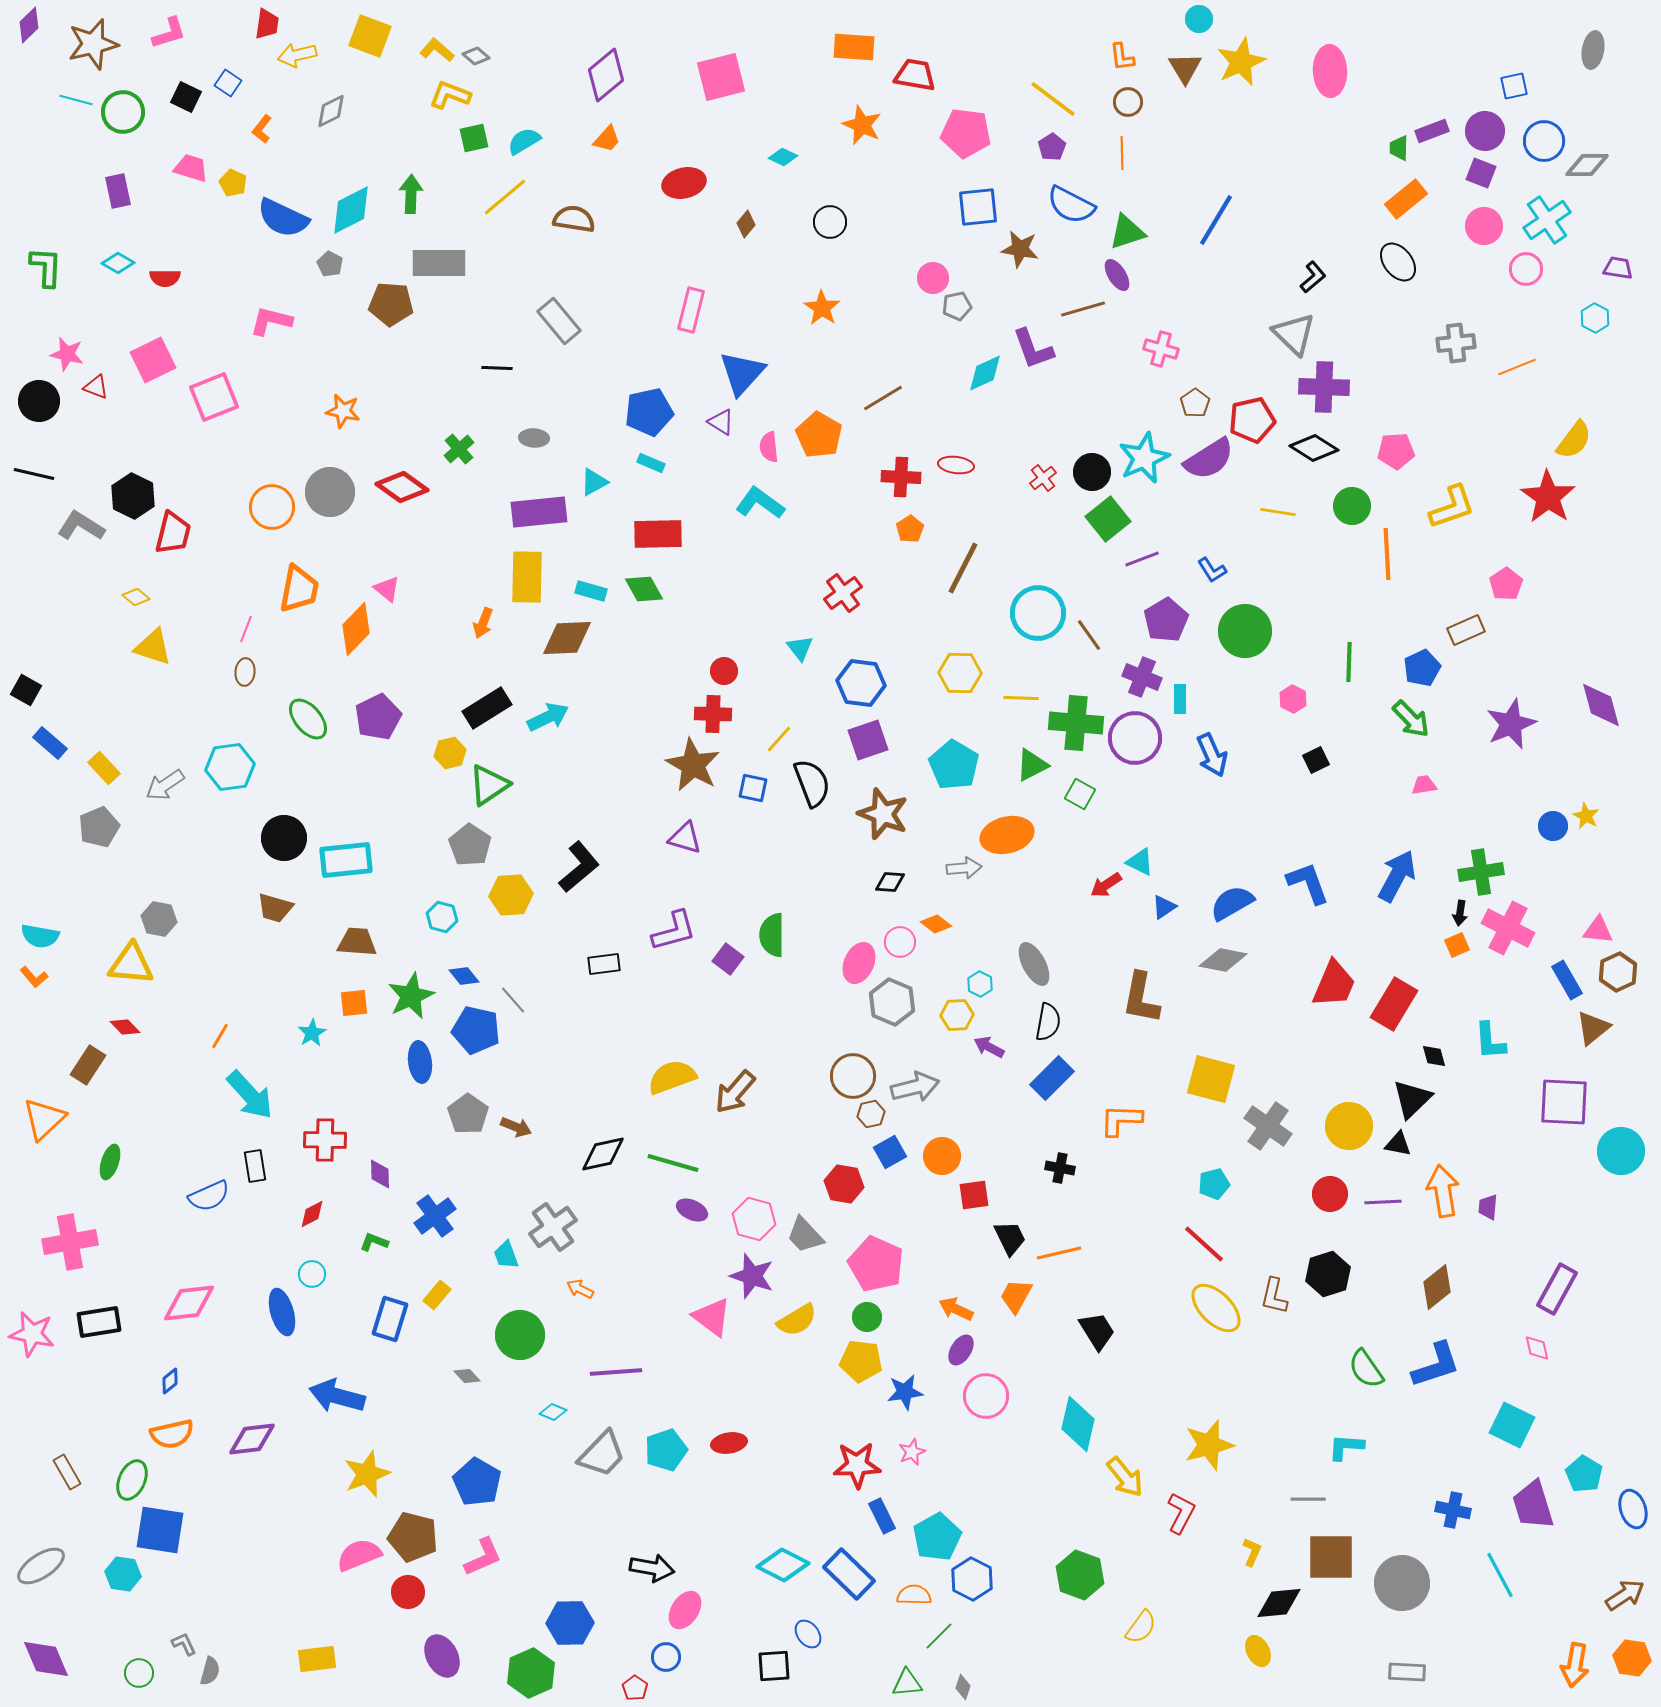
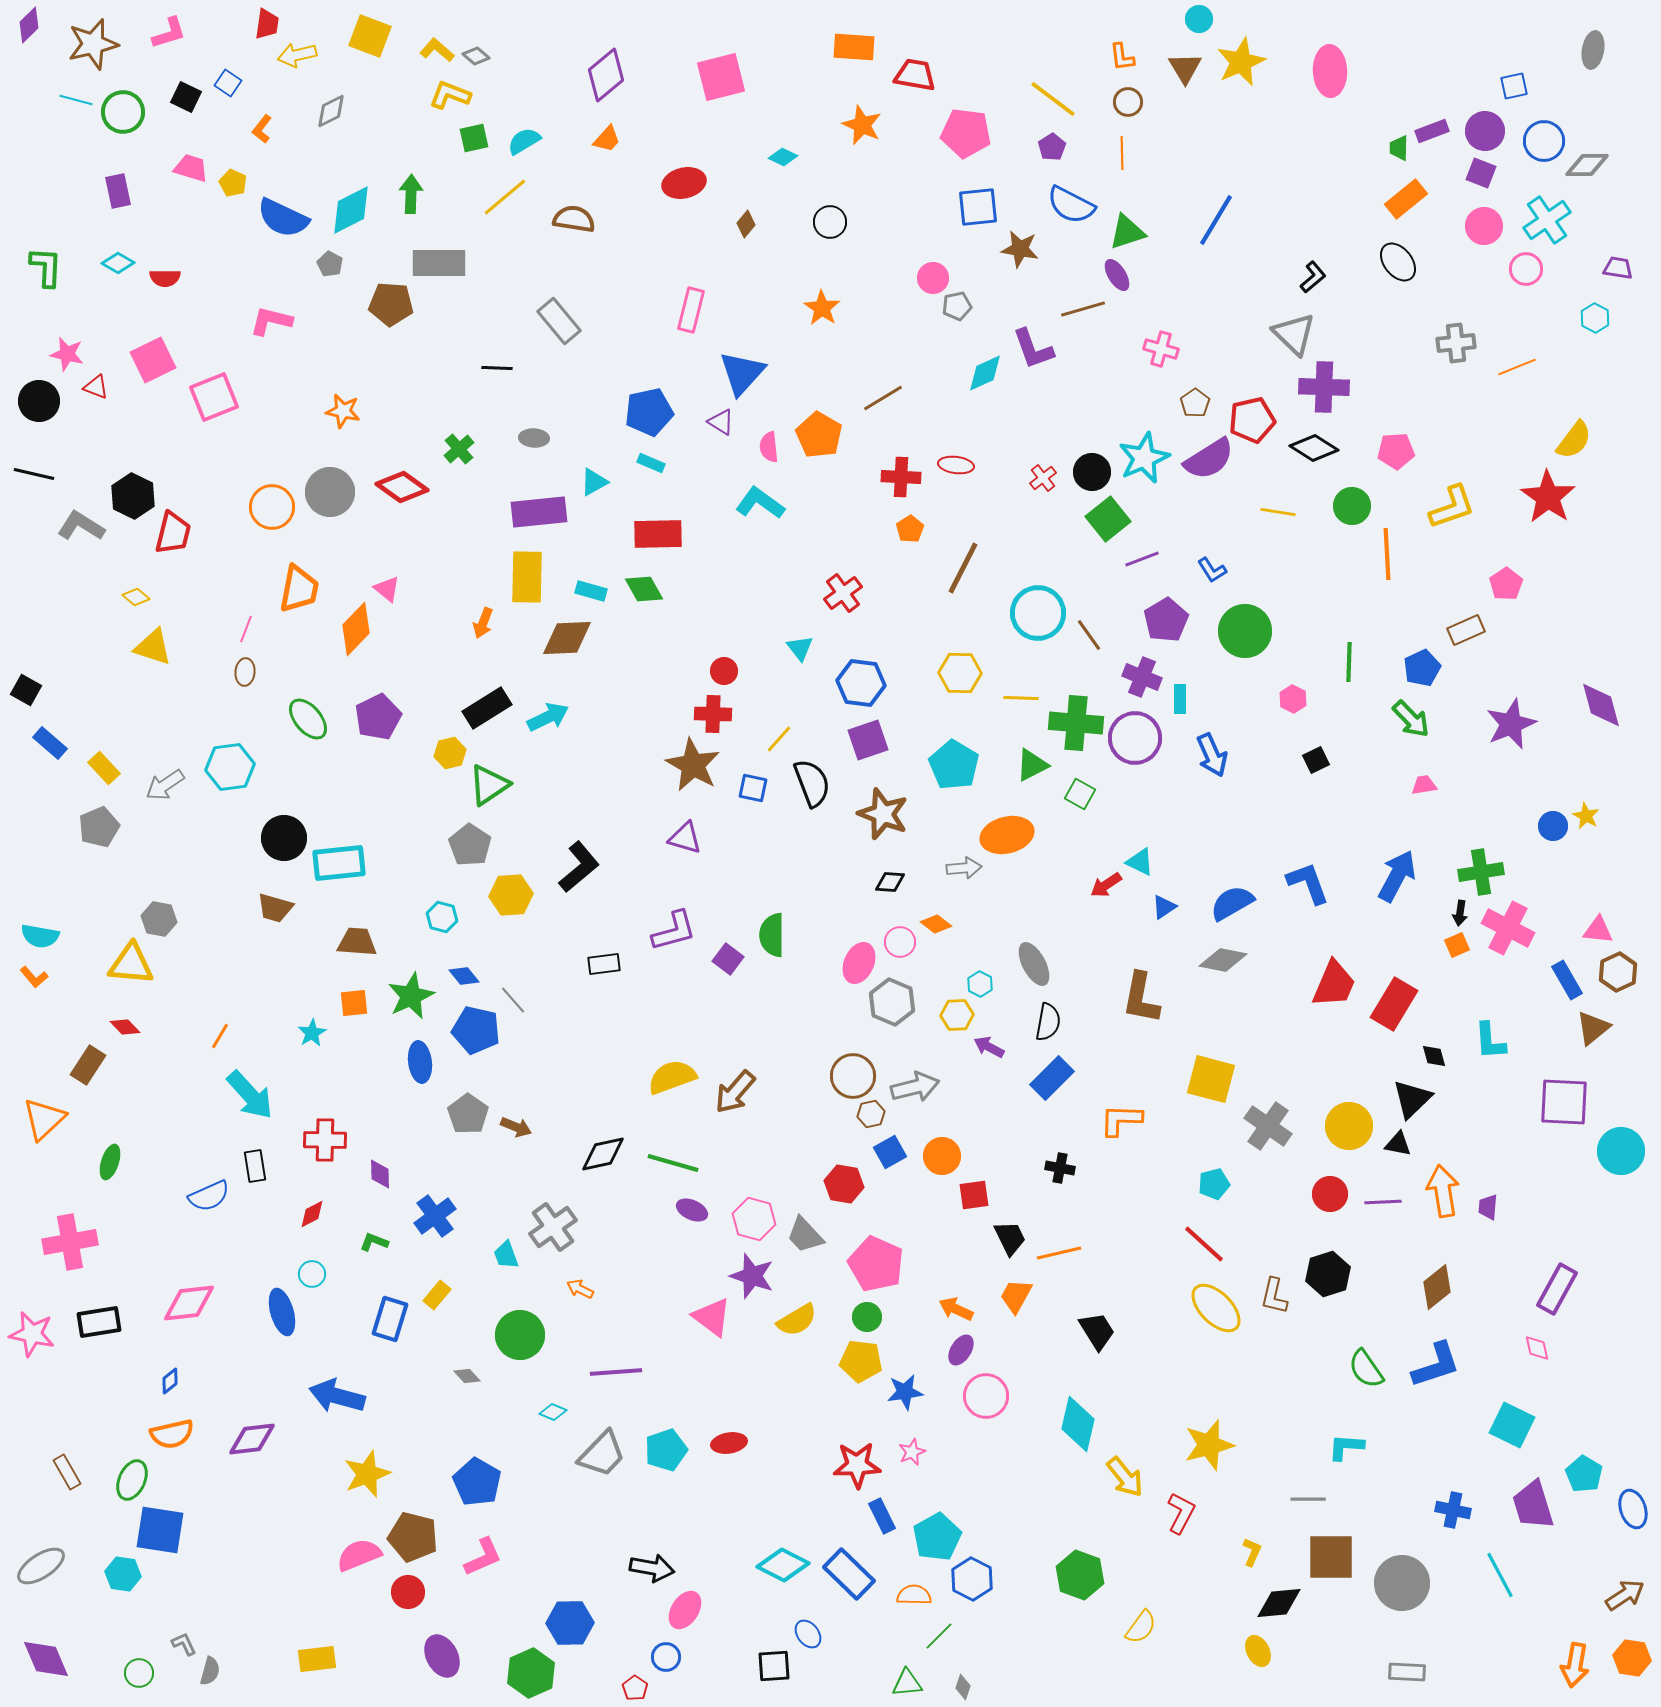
cyan rectangle at (346, 860): moved 7 px left, 3 px down
